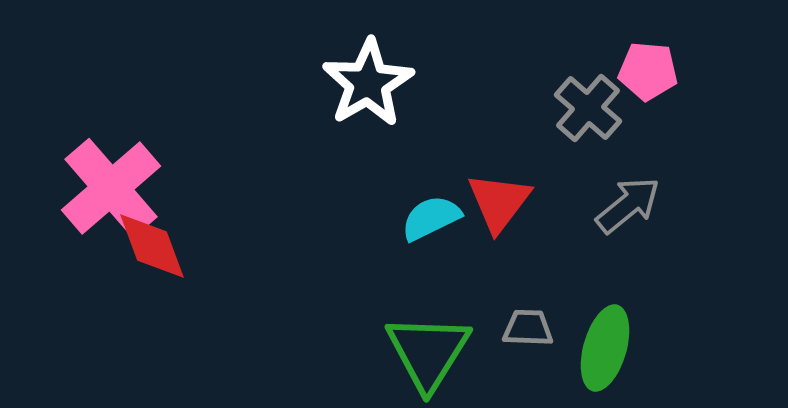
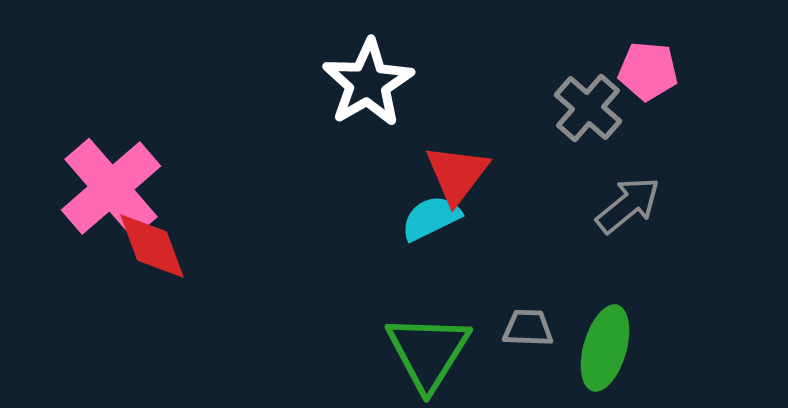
red triangle: moved 42 px left, 28 px up
